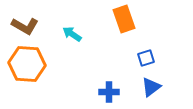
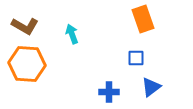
orange rectangle: moved 19 px right
cyan arrow: rotated 36 degrees clockwise
blue square: moved 10 px left; rotated 18 degrees clockwise
